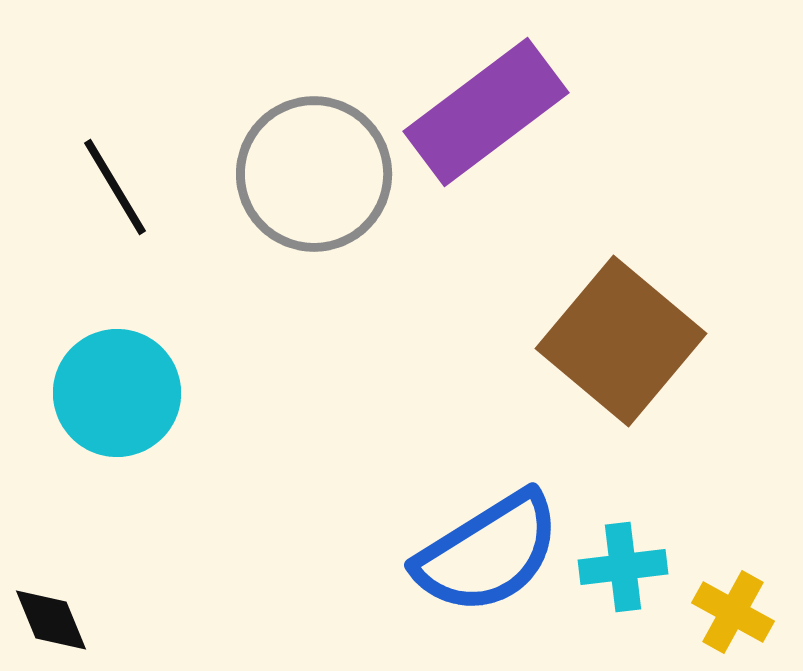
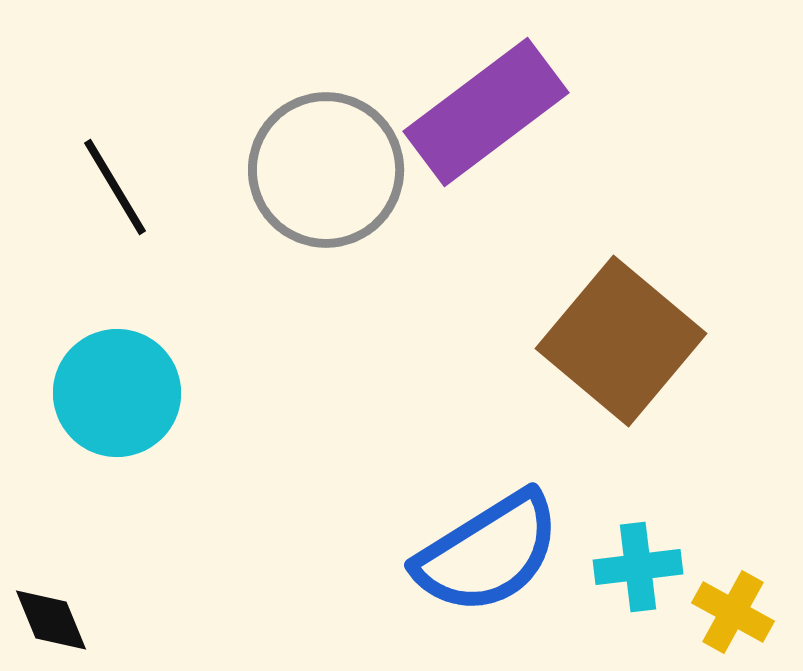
gray circle: moved 12 px right, 4 px up
cyan cross: moved 15 px right
